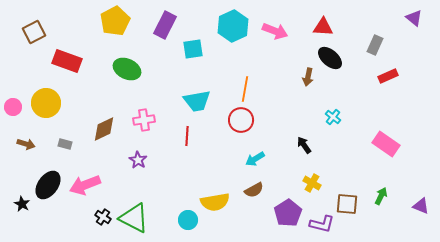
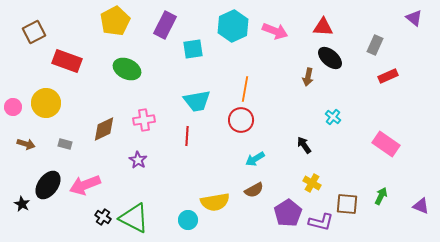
purple L-shape at (322, 224): moved 1 px left, 2 px up
